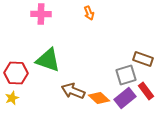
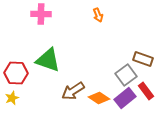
orange arrow: moved 9 px right, 2 px down
gray square: rotated 20 degrees counterclockwise
brown arrow: rotated 55 degrees counterclockwise
orange diamond: rotated 10 degrees counterclockwise
